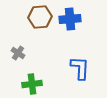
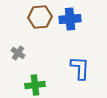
green cross: moved 3 px right, 1 px down
